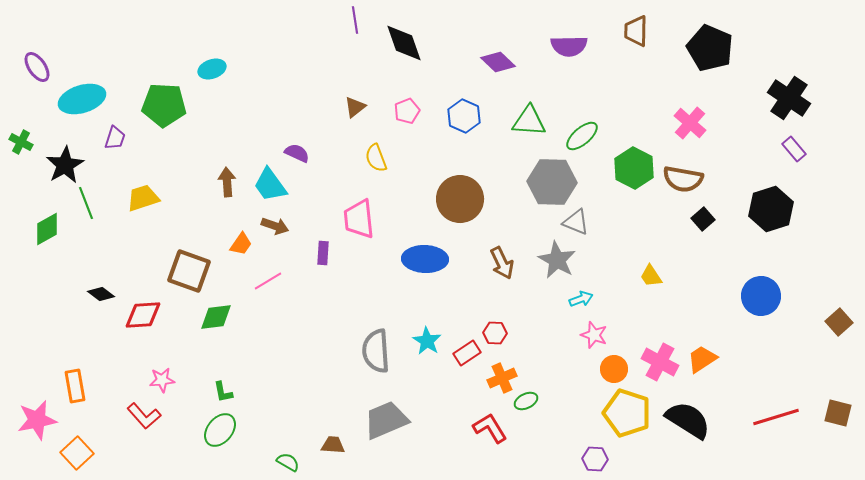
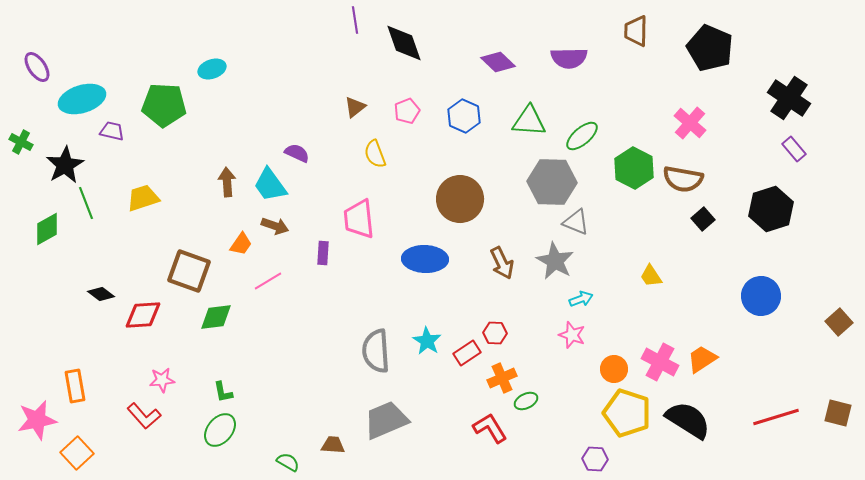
purple semicircle at (569, 46): moved 12 px down
purple trapezoid at (115, 138): moved 3 px left, 7 px up; rotated 95 degrees counterclockwise
yellow semicircle at (376, 158): moved 1 px left, 4 px up
gray star at (557, 260): moved 2 px left, 1 px down
pink star at (594, 335): moved 22 px left
